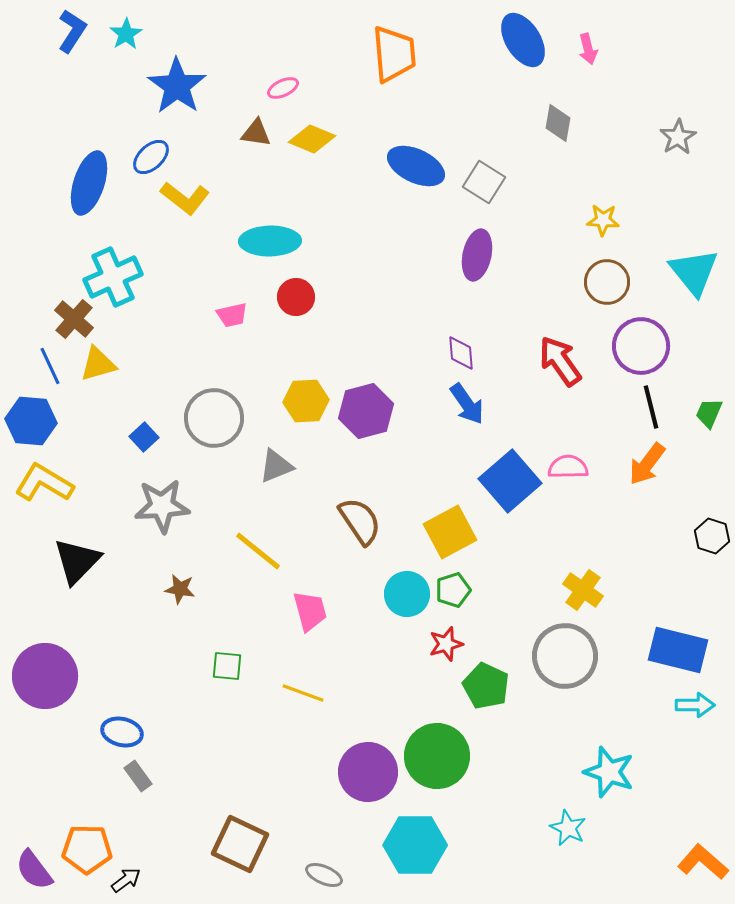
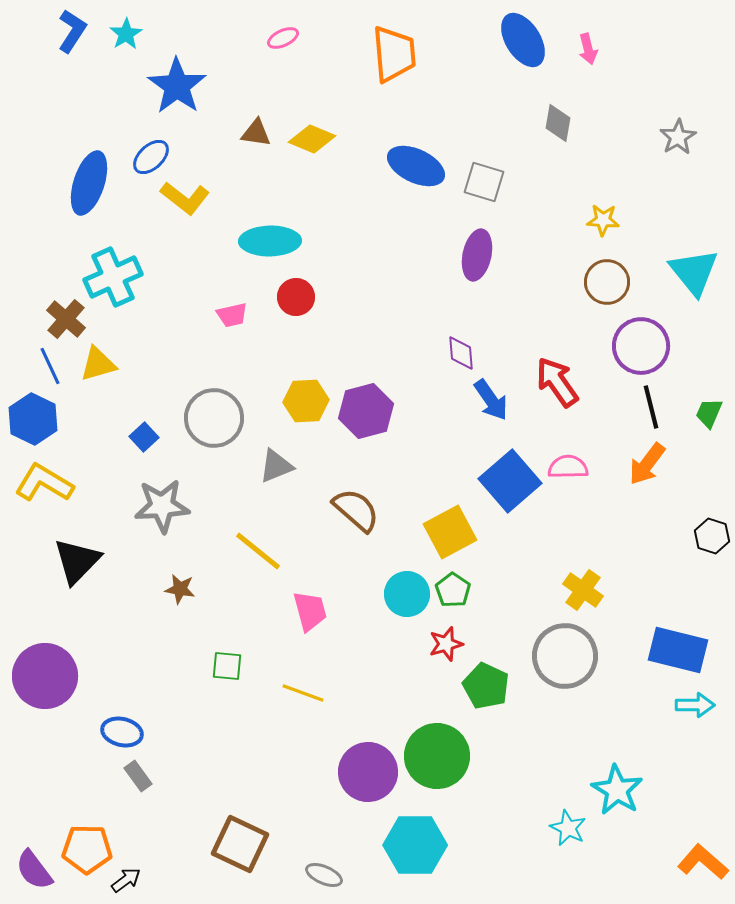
pink ellipse at (283, 88): moved 50 px up
gray square at (484, 182): rotated 15 degrees counterclockwise
brown cross at (74, 319): moved 8 px left
red arrow at (560, 361): moved 3 px left, 21 px down
blue arrow at (467, 404): moved 24 px right, 4 px up
blue hexagon at (31, 421): moved 2 px right, 2 px up; rotated 21 degrees clockwise
brown semicircle at (360, 521): moved 4 px left, 11 px up; rotated 15 degrees counterclockwise
green pentagon at (453, 590): rotated 20 degrees counterclockwise
cyan star at (609, 772): moved 8 px right, 18 px down; rotated 12 degrees clockwise
